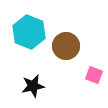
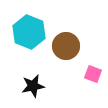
pink square: moved 1 px left, 1 px up
